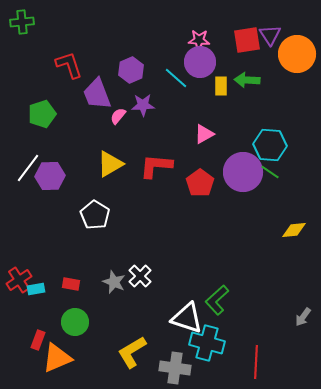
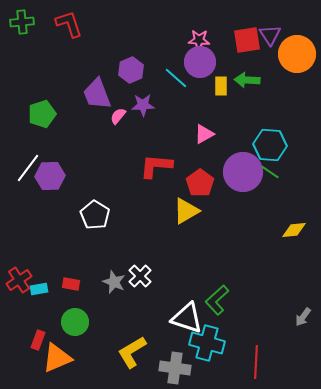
red L-shape at (69, 65): moved 41 px up
yellow triangle at (110, 164): moved 76 px right, 47 px down
cyan rectangle at (36, 289): moved 3 px right
